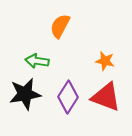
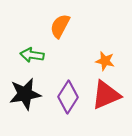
green arrow: moved 5 px left, 6 px up
red triangle: moved 2 px up; rotated 44 degrees counterclockwise
